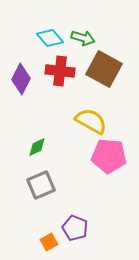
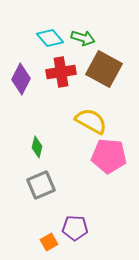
red cross: moved 1 px right, 1 px down; rotated 16 degrees counterclockwise
green diamond: rotated 50 degrees counterclockwise
purple pentagon: rotated 20 degrees counterclockwise
